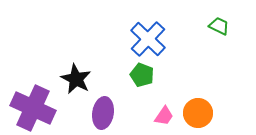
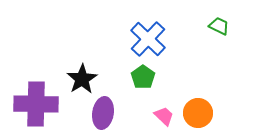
green pentagon: moved 1 px right, 2 px down; rotated 15 degrees clockwise
black star: moved 6 px right; rotated 12 degrees clockwise
purple cross: moved 3 px right, 4 px up; rotated 24 degrees counterclockwise
pink trapezoid: rotated 80 degrees counterclockwise
